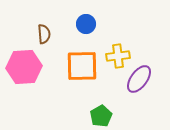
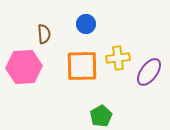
yellow cross: moved 2 px down
purple ellipse: moved 10 px right, 7 px up
